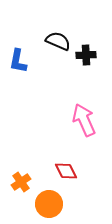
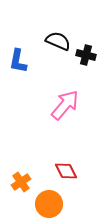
black cross: rotated 18 degrees clockwise
pink arrow: moved 19 px left, 15 px up; rotated 64 degrees clockwise
